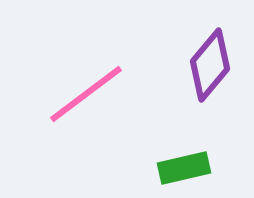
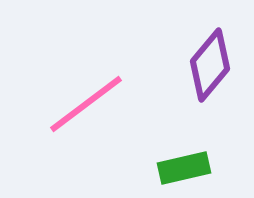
pink line: moved 10 px down
